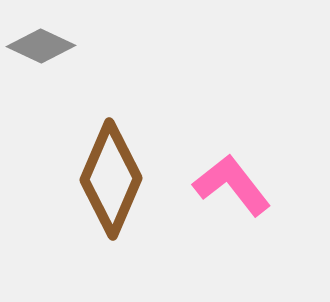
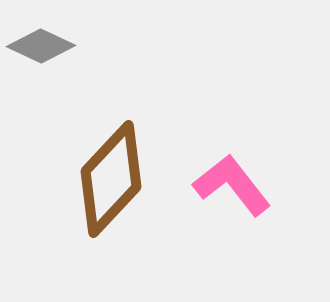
brown diamond: rotated 20 degrees clockwise
